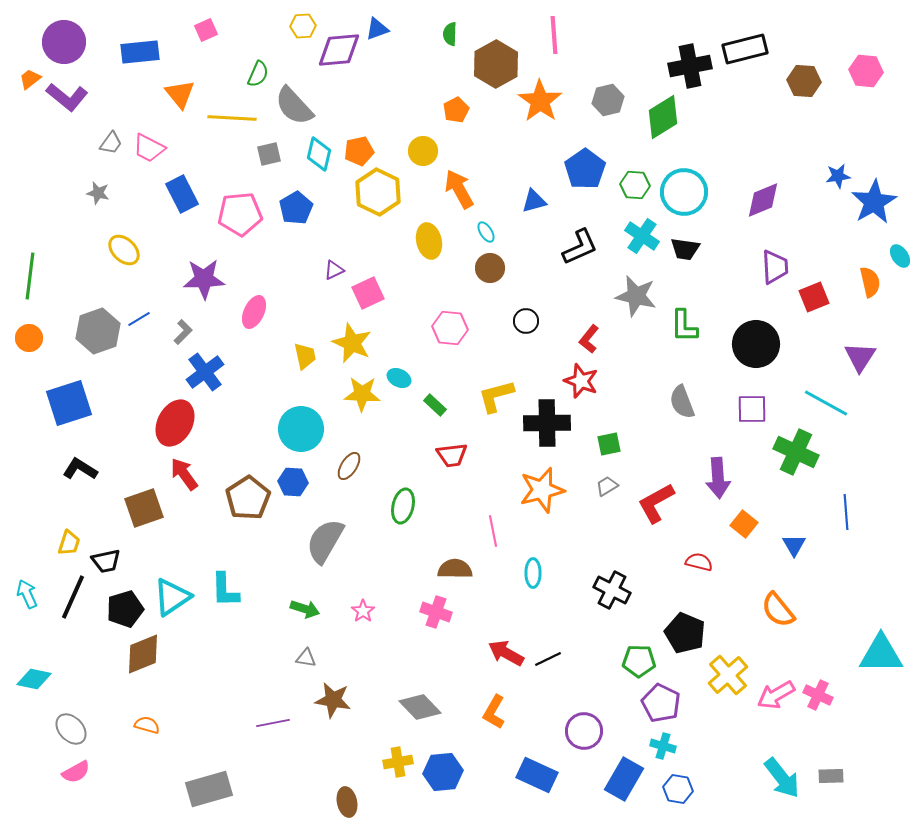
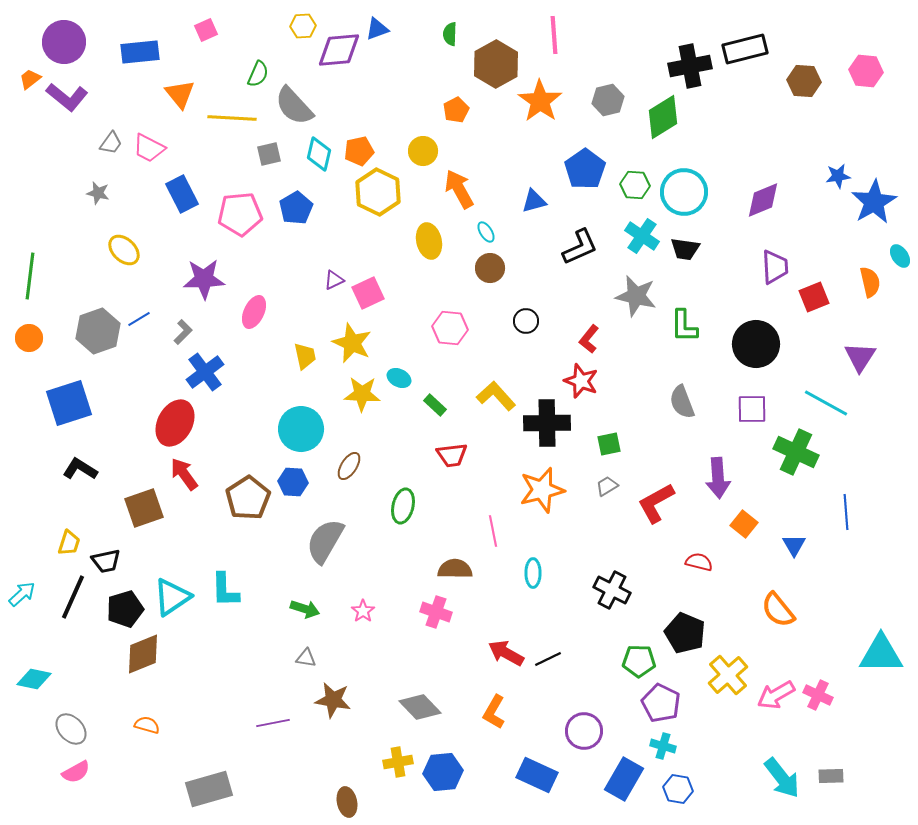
purple triangle at (334, 270): moved 10 px down
yellow L-shape at (496, 396): rotated 63 degrees clockwise
cyan arrow at (27, 594): moved 5 px left; rotated 72 degrees clockwise
